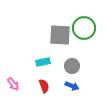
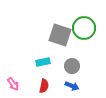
gray square: rotated 15 degrees clockwise
red semicircle: rotated 32 degrees clockwise
